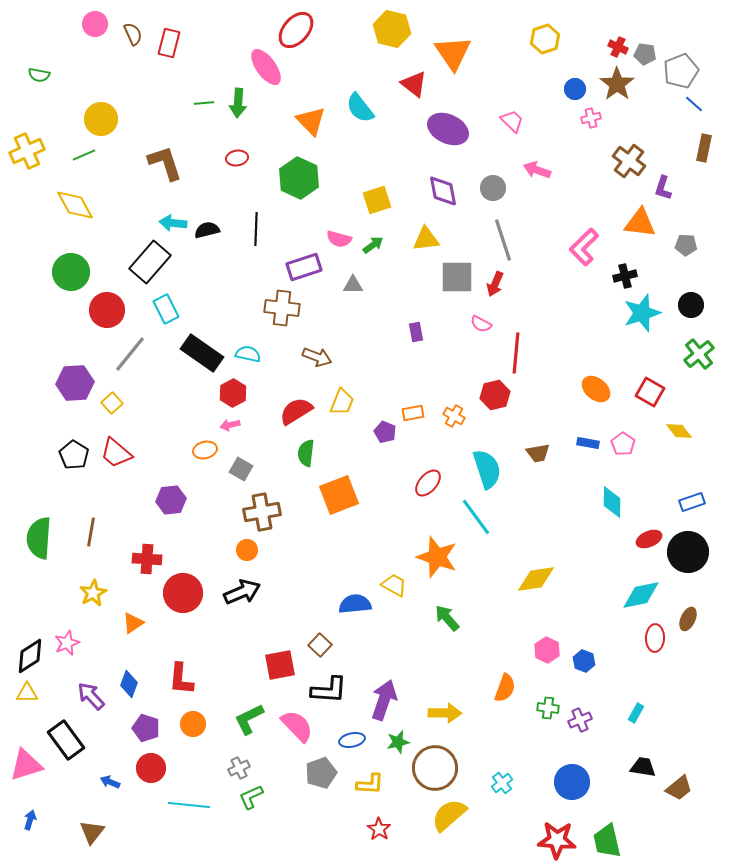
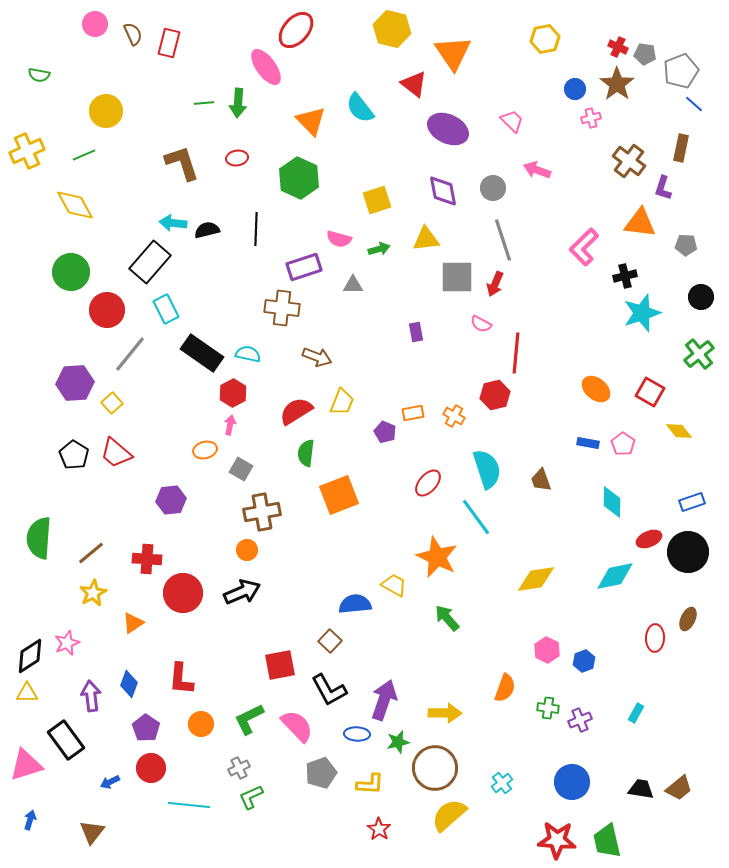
yellow hexagon at (545, 39): rotated 8 degrees clockwise
yellow circle at (101, 119): moved 5 px right, 8 px up
brown rectangle at (704, 148): moved 23 px left
brown L-shape at (165, 163): moved 17 px right
green arrow at (373, 245): moved 6 px right, 4 px down; rotated 20 degrees clockwise
black circle at (691, 305): moved 10 px right, 8 px up
pink arrow at (230, 425): rotated 114 degrees clockwise
brown trapezoid at (538, 453): moved 3 px right, 27 px down; rotated 80 degrees clockwise
brown line at (91, 532): moved 21 px down; rotated 40 degrees clockwise
orange star at (437, 557): rotated 6 degrees clockwise
cyan diamond at (641, 595): moved 26 px left, 19 px up
brown square at (320, 645): moved 10 px right, 4 px up
blue hexagon at (584, 661): rotated 20 degrees clockwise
black L-shape at (329, 690): rotated 57 degrees clockwise
purple arrow at (91, 696): rotated 36 degrees clockwise
orange circle at (193, 724): moved 8 px right
purple pentagon at (146, 728): rotated 16 degrees clockwise
blue ellipse at (352, 740): moved 5 px right, 6 px up; rotated 15 degrees clockwise
black trapezoid at (643, 767): moved 2 px left, 22 px down
blue arrow at (110, 782): rotated 48 degrees counterclockwise
